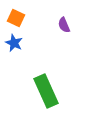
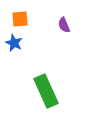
orange square: moved 4 px right, 1 px down; rotated 30 degrees counterclockwise
